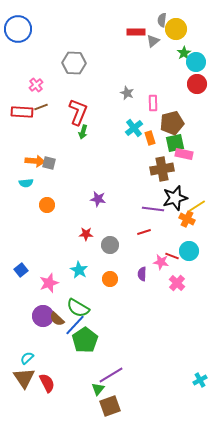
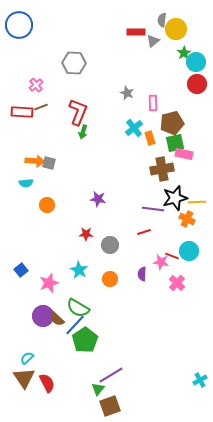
blue circle at (18, 29): moved 1 px right, 4 px up
yellow line at (197, 206): moved 4 px up; rotated 30 degrees clockwise
